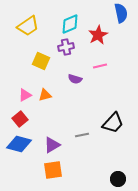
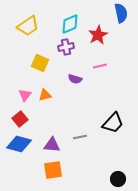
yellow square: moved 1 px left, 2 px down
pink triangle: rotated 24 degrees counterclockwise
gray line: moved 2 px left, 2 px down
purple triangle: rotated 36 degrees clockwise
